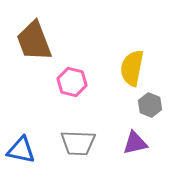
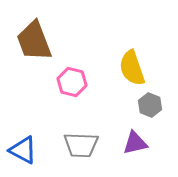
yellow semicircle: rotated 30 degrees counterclockwise
gray trapezoid: moved 3 px right, 2 px down
blue triangle: moved 2 px right; rotated 16 degrees clockwise
